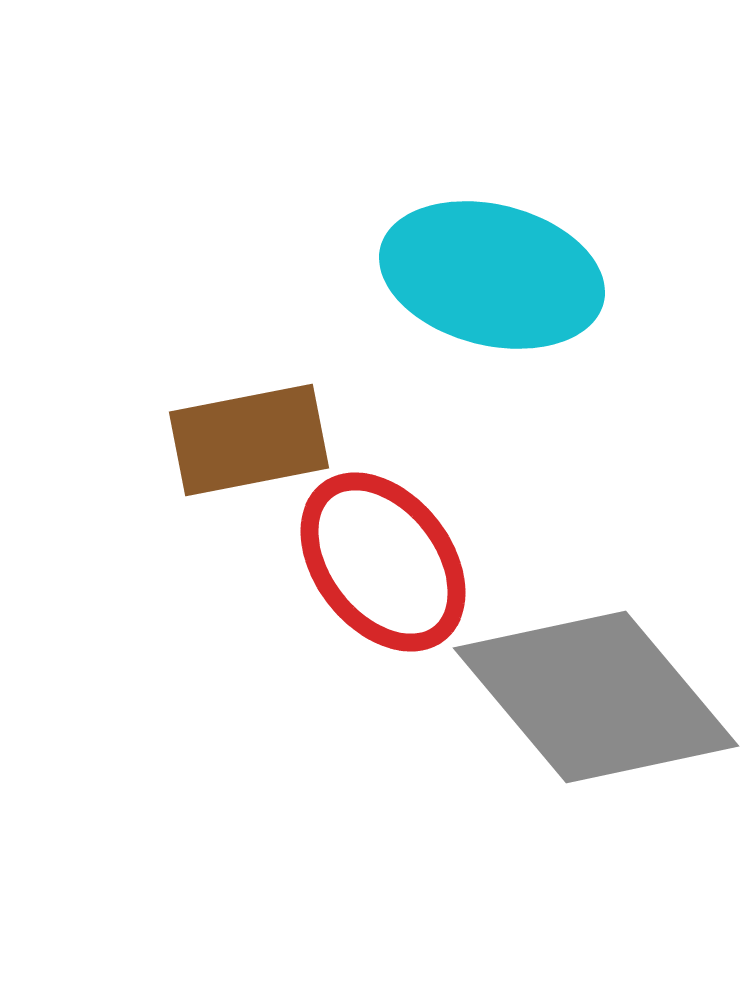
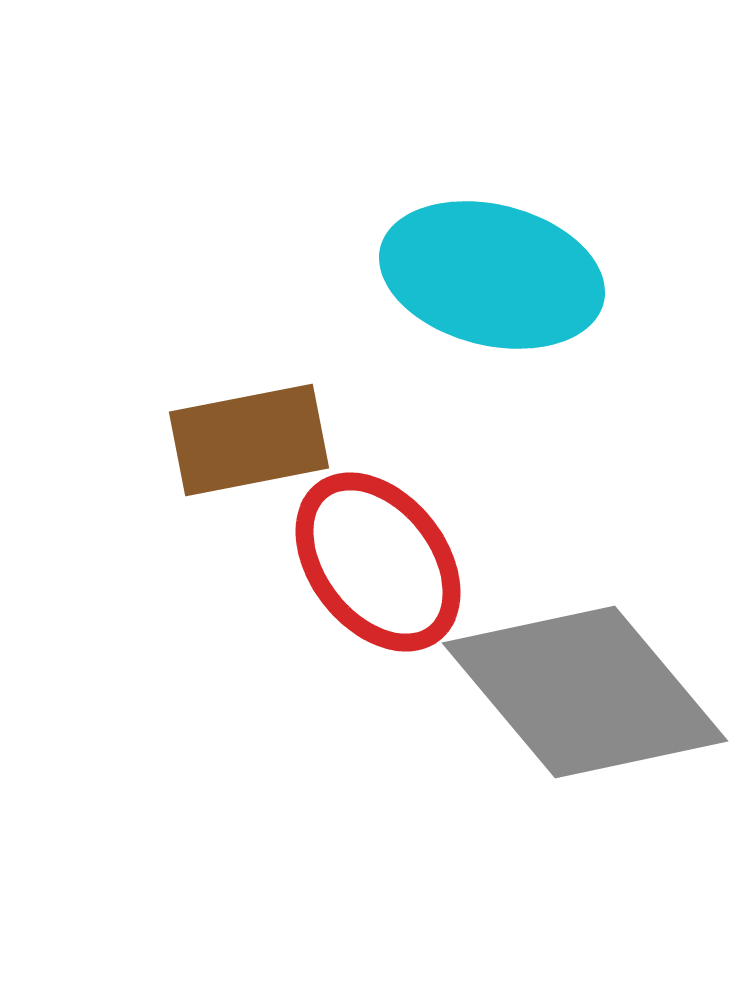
red ellipse: moved 5 px left
gray diamond: moved 11 px left, 5 px up
